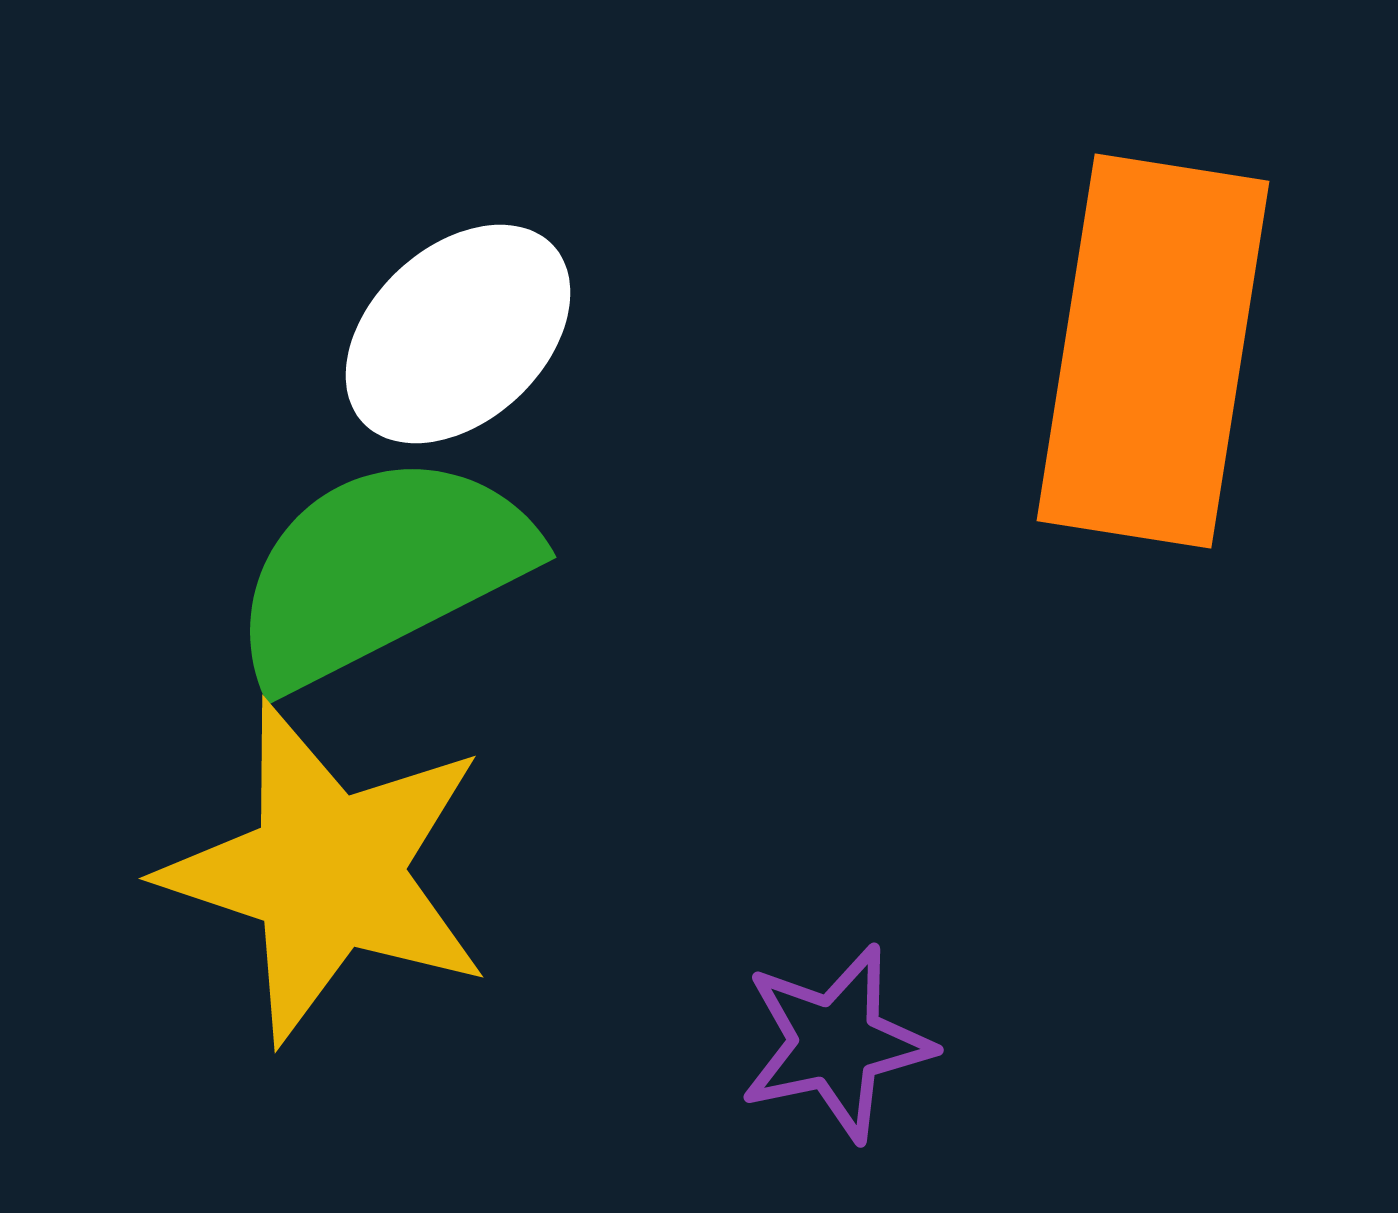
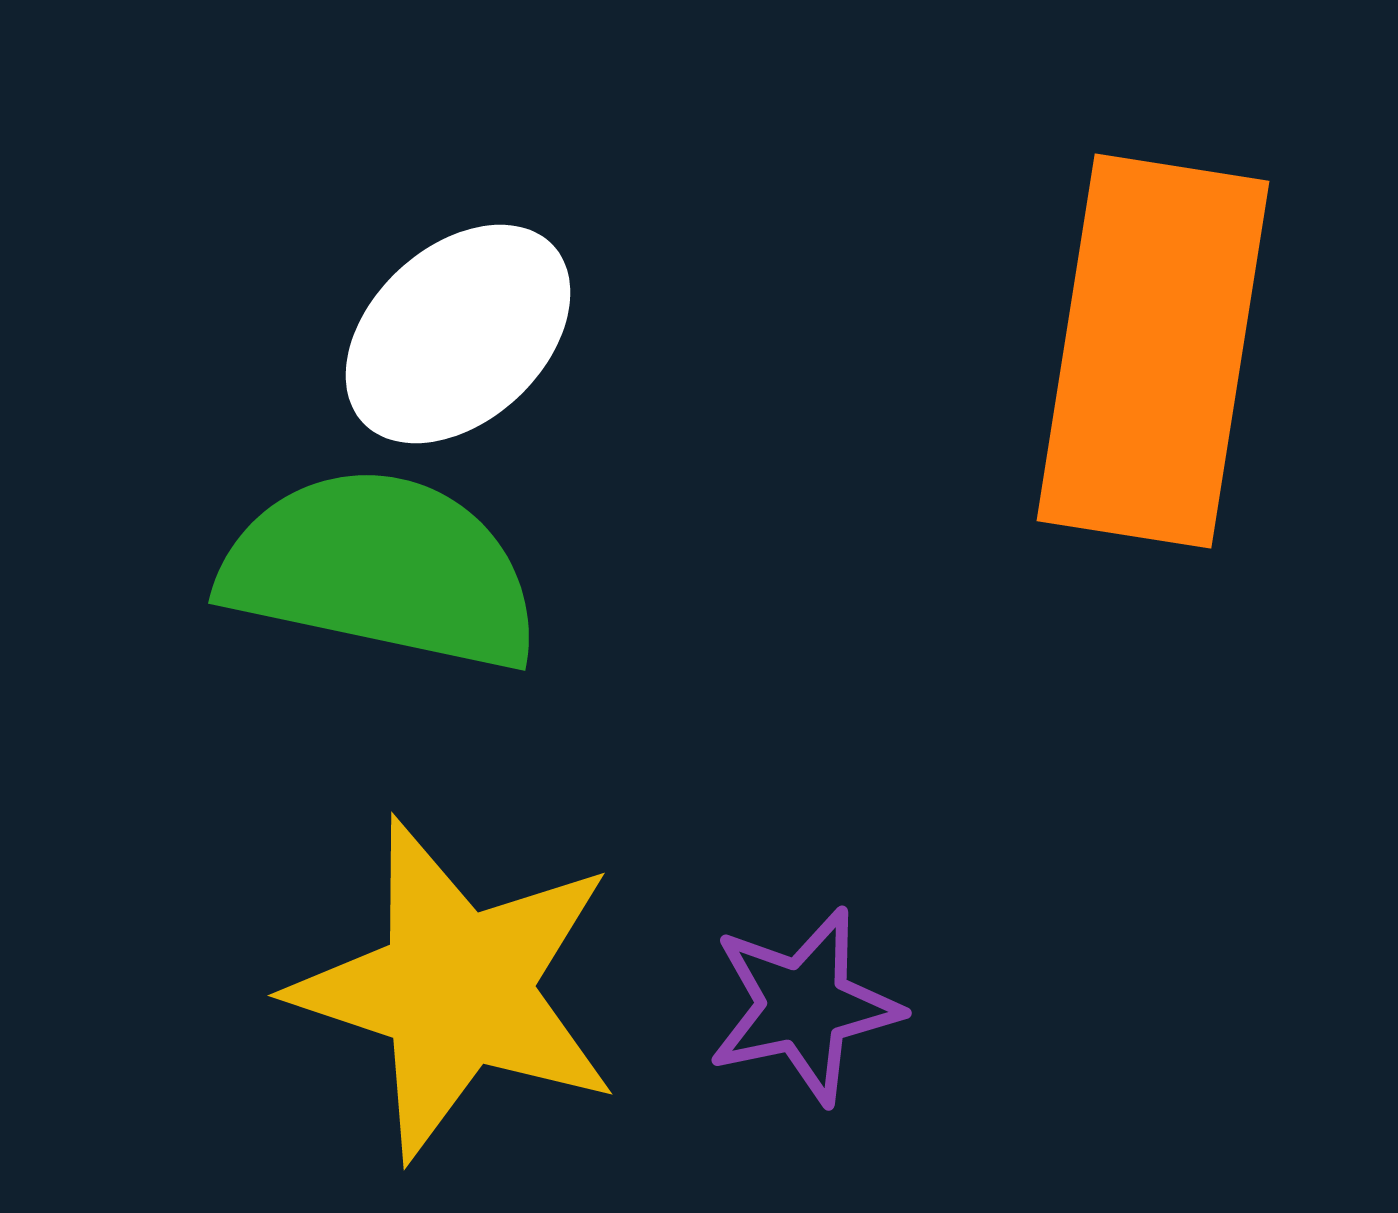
green semicircle: rotated 39 degrees clockwise
yellow star: moved 129 px right, 117 px down
purple star: moved 32 px left, 37 px up
